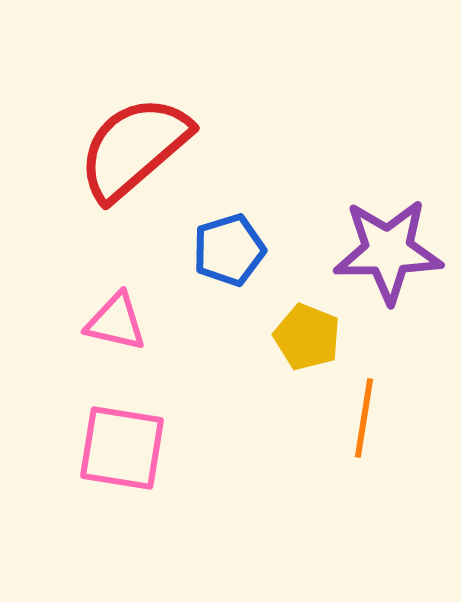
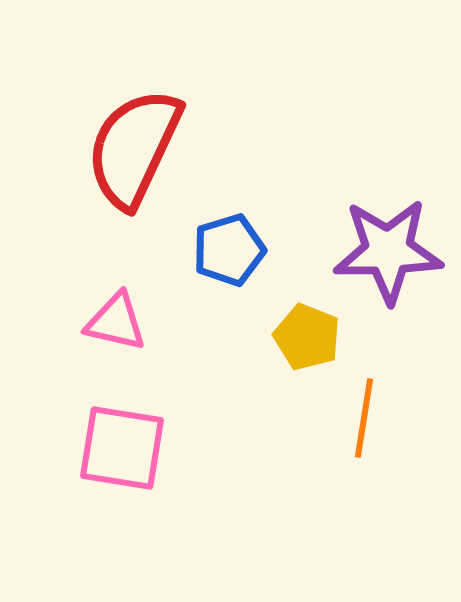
red semicircle: rotated 24 degrees counterclockwise
